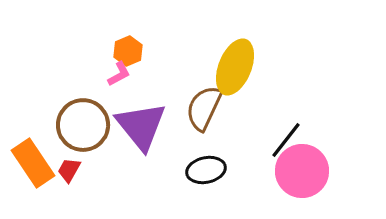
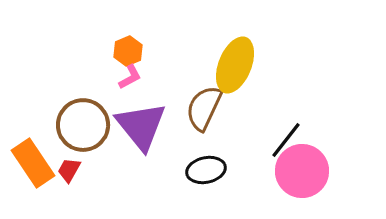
yellow ellipse: moved 2 px up
pink L-shape: moved 11 px right, 3 px down
